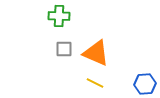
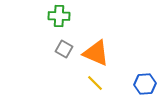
gray square: rotated 30 degrees clockwise
yellow line: rotated 18 degrees clockwise
